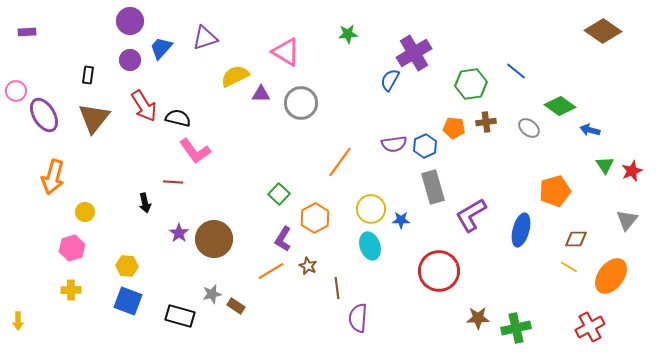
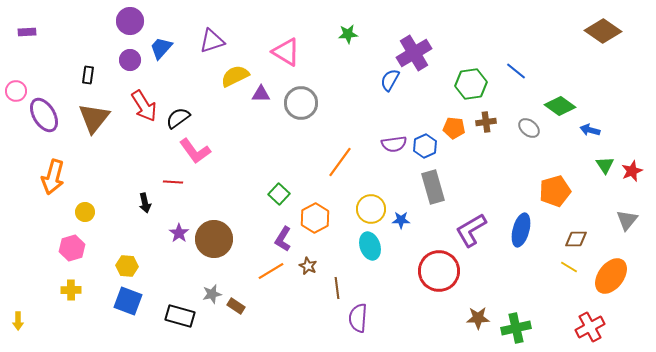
purple triangle at (205, 38): moved 7 px right, 3 px down
black semicircle at (178, 118): rotated 50 degrees counterclockwise
purple L-shape at (471, 215): moved 15 px down
